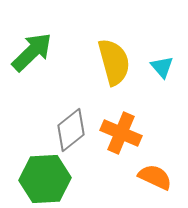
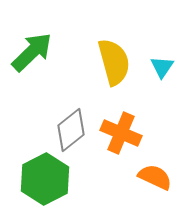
cyan triangle: rotated 15 degrees clockwise
green hexagon: rotated 24 degrees counterclockwise
